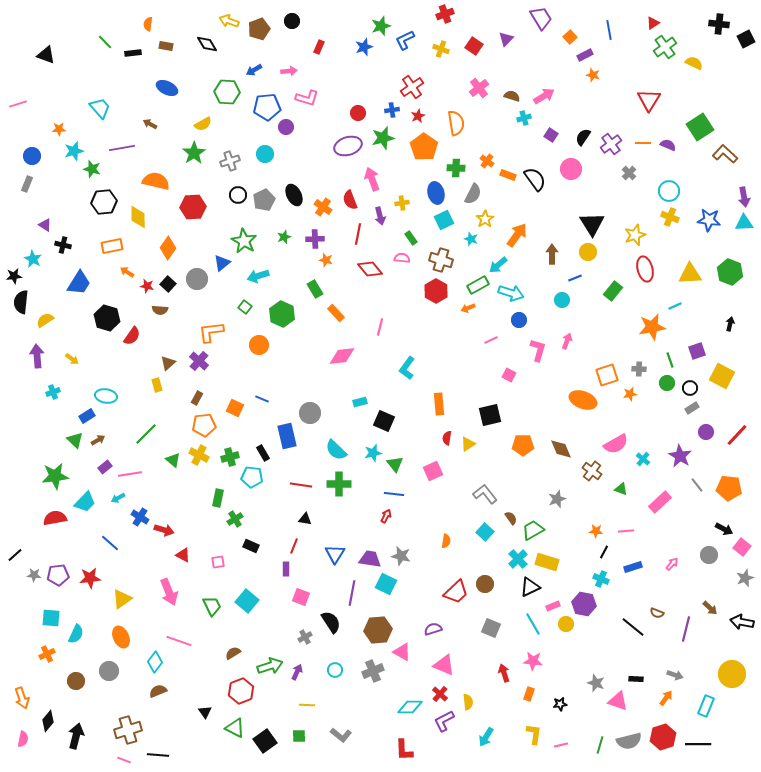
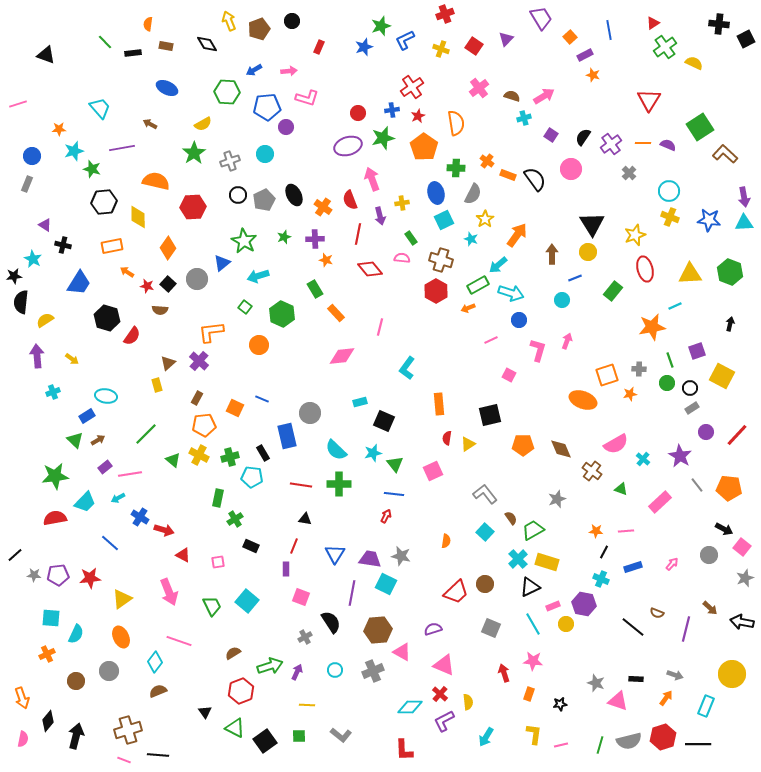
yellow arrow at (229, 21): rotated 48 degrees clockwise
